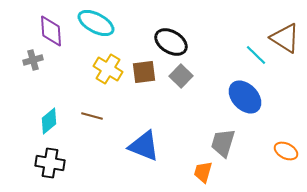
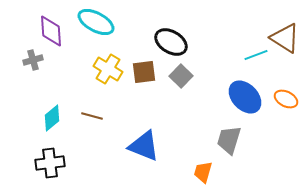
cyan ellipse: moved 1 px up
cyan line: rotated 65 degrees counterclockwise
cyan diamond: moved 3 px right, 3 px up
gray trapezoid: moved 6 px right, 3 px up
orange ellipse: moved 52 px up
black cross: rotated 16 degrees counterclockwise
